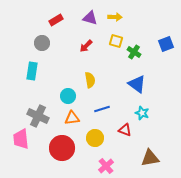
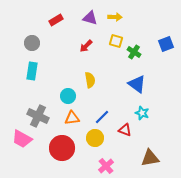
gray circle: moved 10 px left
blue line: moved 8 px down; rotated 28 degrees counterclockwise
pink trapezoid: moved 1 px right; rotated 55 degrees counterclockwise
